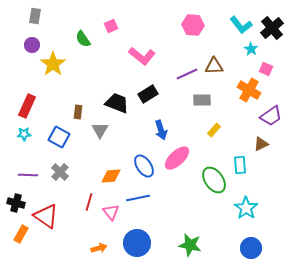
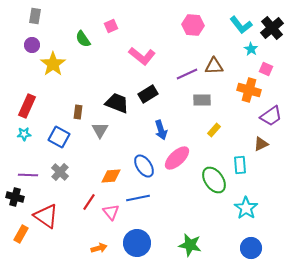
orange cross at (249, 90): rotated 15 degrees counterclockwise
red line at (89, 202): rotated 18 degrees clockwise
black cross at (16, 203): moved 1 px left, 6 px up
